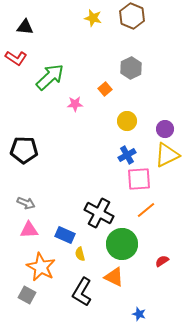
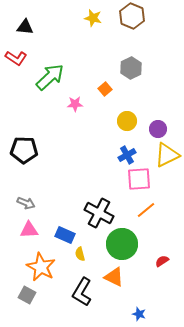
purple circle: moved 7 px left
